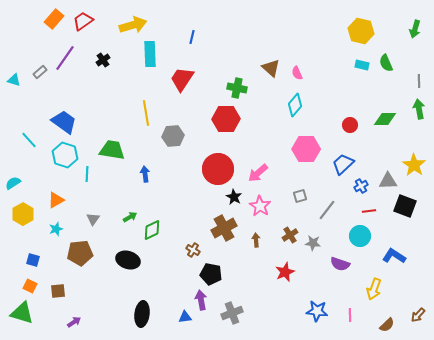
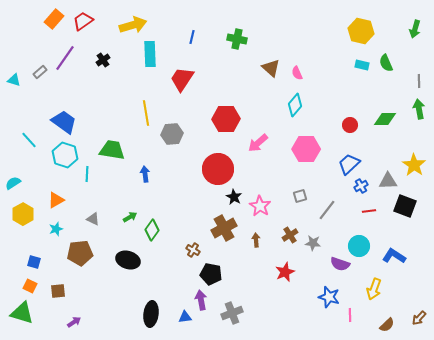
green cross at (237, 88): moved 49 px up
gray hexagon at (173, 136): moved 1 px left, 2 px up
blue trapezoid at (343, 164): moved 6 px right
pink arrow at (258, 173): moved 30 px up
gray triangle at (93, 219): rotated 40 degrees counterclockwise
green diamond at (152, 230): rotated 30 degrees counterclockwise
cyan circle at (360, 236): moved 1 px left, 10 px down
blue square at (33, 260): moved 1 px right, 2 px down
blue star at (317, 311): moved 12 px right, 14 px up; rotated 10 degrees clockwise
black ellipse at (142, 314): moved 9 px right
brown arrow at (418, 315): moved 1 px right, 3 px down
